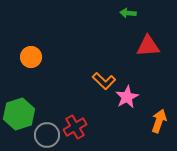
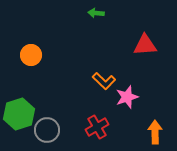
green arrow: moved 32 px left
red triangle: moved 3 px left, 1 px up
orange circle: moved 2 px up
pink star: rotated 10 degrees clockwise
orange arrow: moved 4 px left, 11 px down; rotated 20 degrees counterclockwise
red cross: moved 22 px right
gray circle: moved 5 px up
